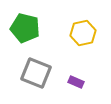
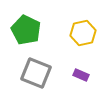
green pentagon: moved 1 px right, 2 px down; rotated 12 degrees clockwise
purple rectangle: moved 5 px right, 7 px up
